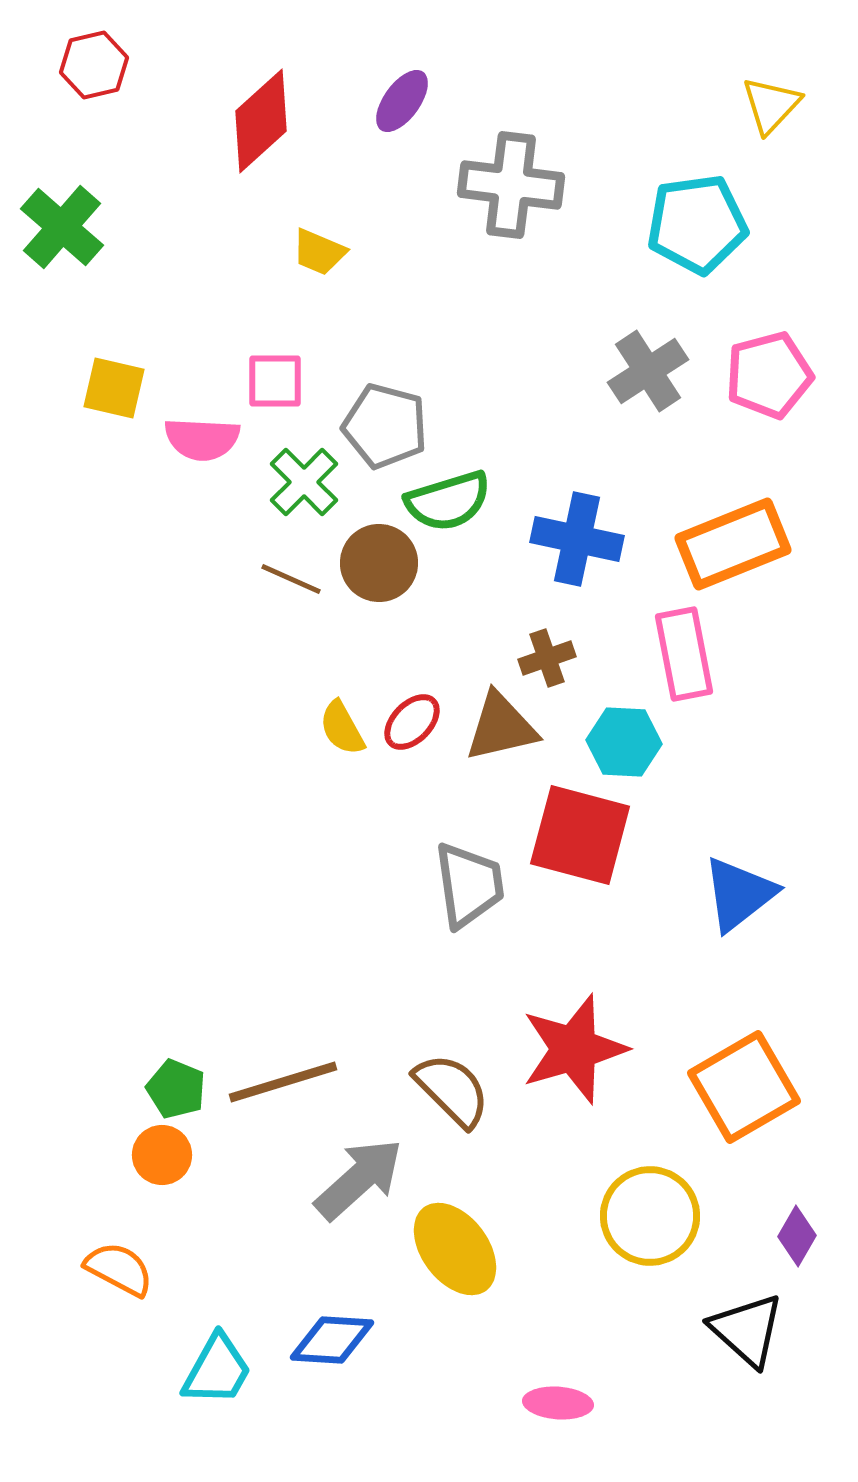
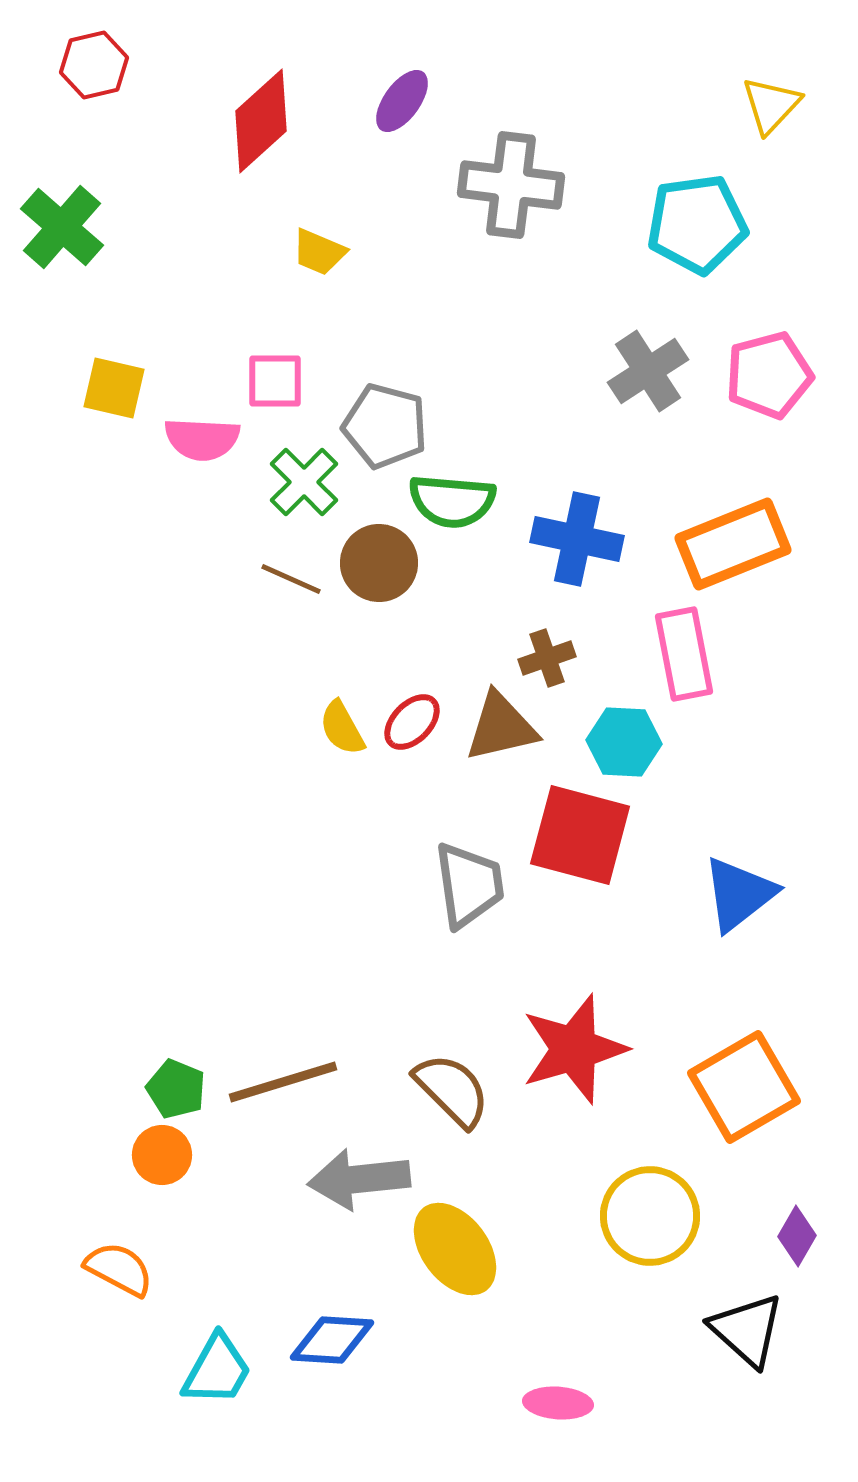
green semicircle at (448, 501): moved 4 px right; rotated 22 degrees clockwise
gray arrow at (359, 1179): rotated 144 degrees counterclockwise
